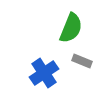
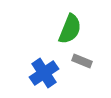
green semicircle: moved 1 px left, 1 px down
